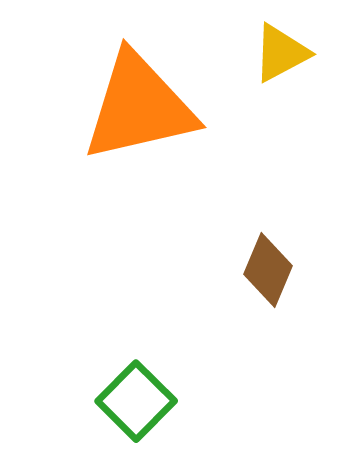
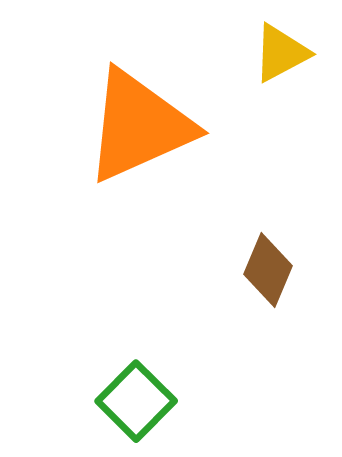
orange triangle: moved 19 px down; rotated 11 degrees counterclockwise
